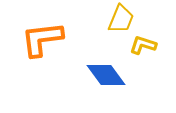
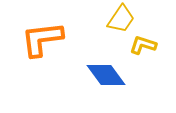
yellow trapezoid: rotated 12 degrees clockwise
